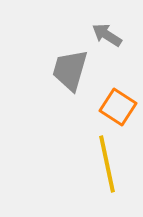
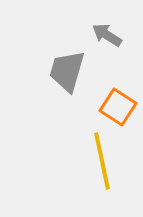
gray trapezoid: moved 3 px left, 1 px down
yellow line: moved 5 px left, 3 px up
